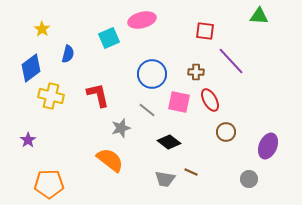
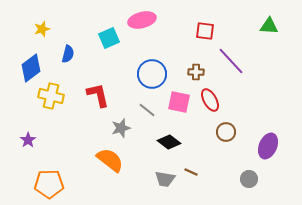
green triangle: moved 10 px right, 10 px down
yellow star: rotated 21 degrees clockwise
